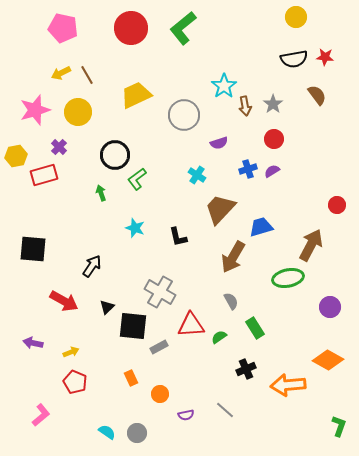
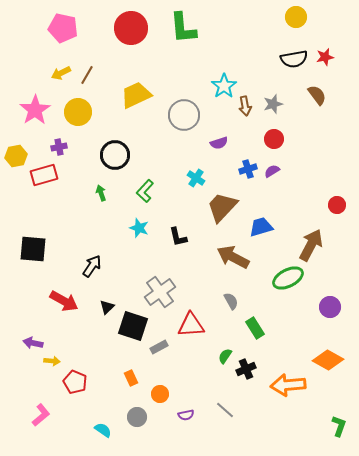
green L-shape at (183, 28): rotated 56 degrees counterclockwise
red star at (325, 57): rotated 18 degrees counterclockwise
brown line at (87, 75): rotated 60 degrees clockwise
gray star at (273, 104): rotated 18 degrees clockwise
pink star at (35, 110): rotated 16 degrees counterclockwise
purple cross at (59, 147): rotated 35 degrees clockwise
cyan cross at (197, 175): moved 1 px left, 3 px down
green L-shape at (137, 179): moved 8 px right, 12 px down; rotated 10 degrees counterclockwise
brown trapezoid at (220, 209): moved 2 px right, 2 px up
cyan star at (135, 228): moved 4 px right
brown arrow at (233, 257): rotated 88 degrees clockwise
green ellipse at (288, 278): rotated 16 degrees counterclockwise
gray cross at (160, 292): rotated 24 degrees clockwise
black square at (133, 326): rotated 12 degrees clockwise
green semicircle at (219, 337): moved 6 px right, 19 px down; rotated 21 degrees counterclockwise
yellow arrow at (71, 352): moved 19 px left, 9 px down; rotated 28 degrees clockwise
cyan semicircle at (107, 432): moved 4 px left, 2 px up
gray circle at (137, 433): moved 16 px up
